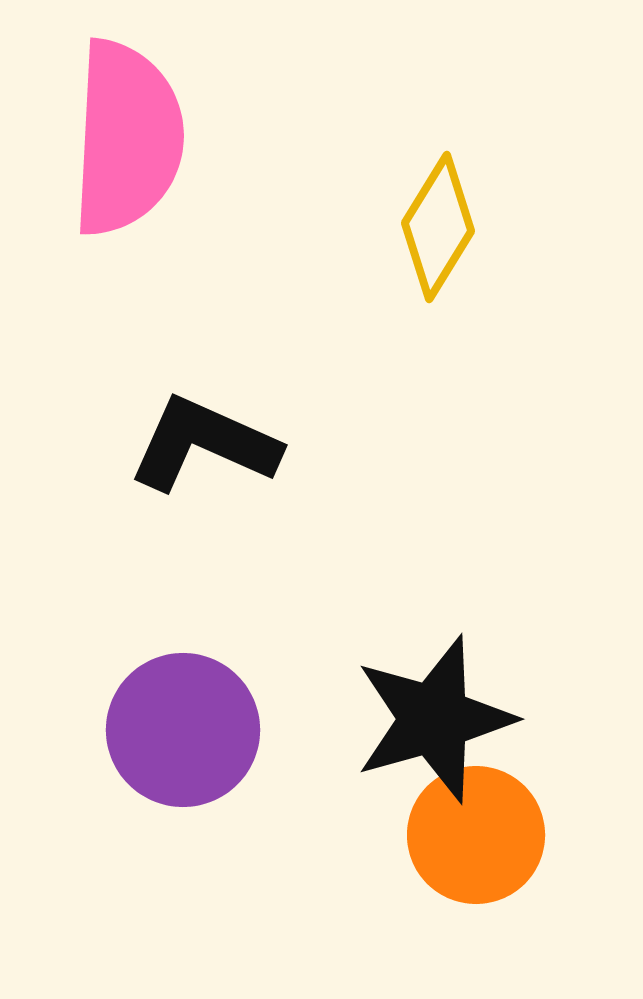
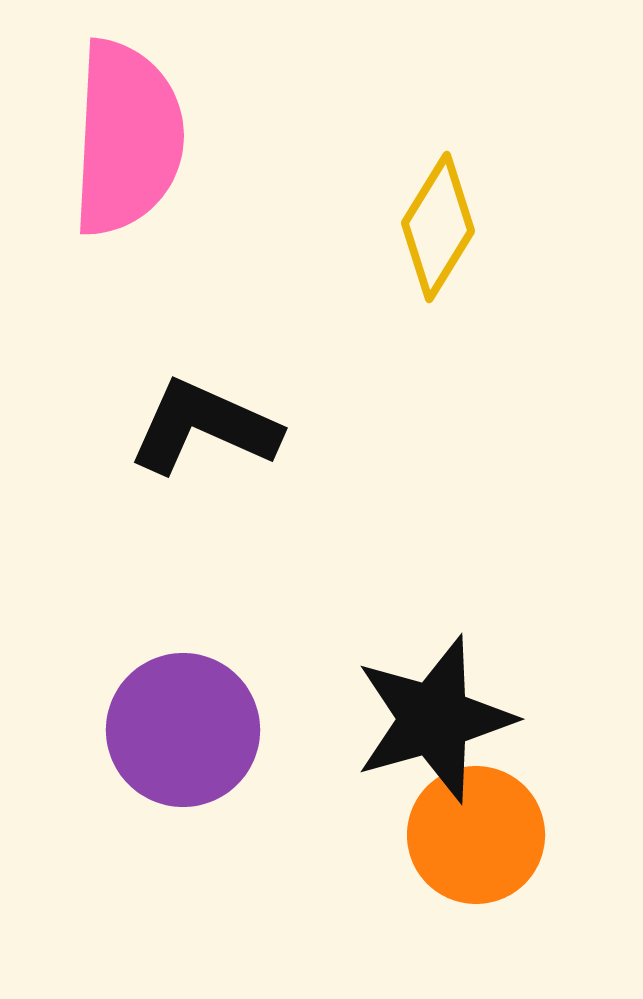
black L-shape: moved 17 px up
